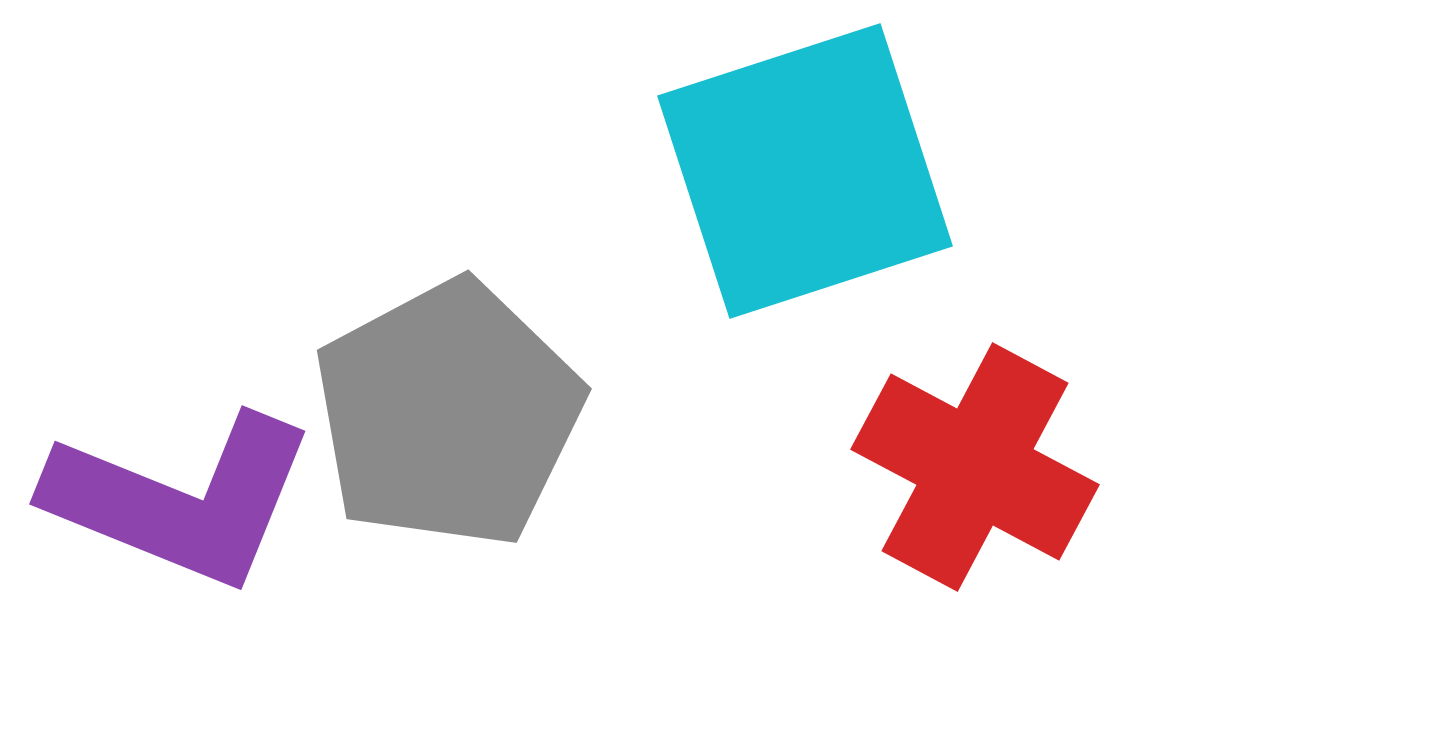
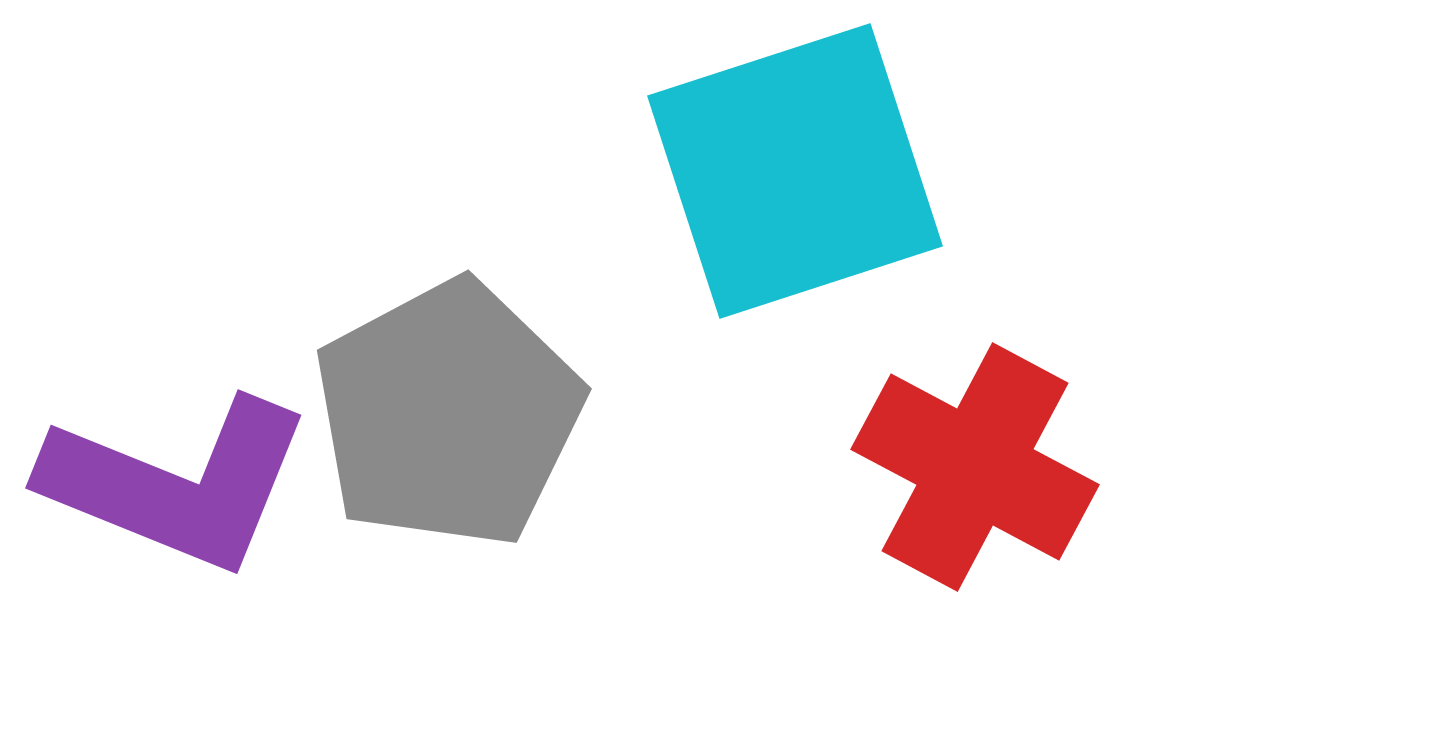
cyan square: moved 10 px left
purple L-shape: moved 4 px left, 16 px up
